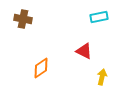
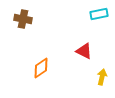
cyan rectangle: moved 3 px up
